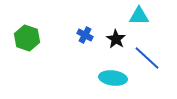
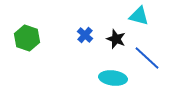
cyan triangle: rotated 15 degrees clockwise
blue cross: rotated 14 degrees clockwise
black star: rotated 12 degrees counterclockwise
